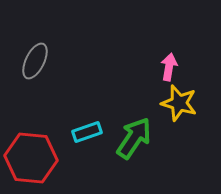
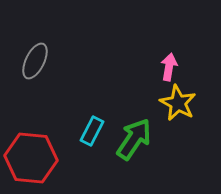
yellow star: moved 1 px left; rotated 12 degrees clockwise
cyan rectangle: moved 5 px right, 1 px up; rotated 44 degrees counterclockwise
green arrow: moved 1 px down
